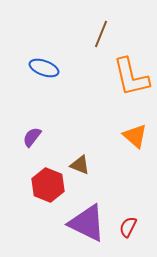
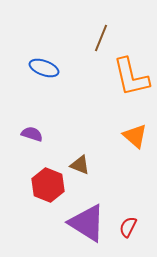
brown line: moved 4 px down
purple semicircle: moved 3 px up; rotated 70 degrees clockwise
purple triangle: rotated 6 degrees clockwise
